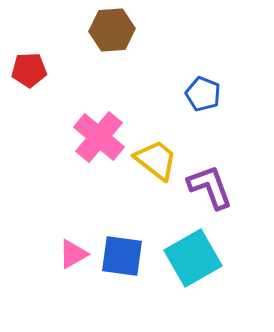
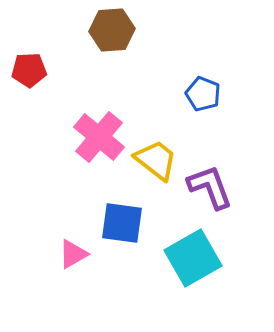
blue square: moved 33 px up
